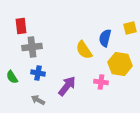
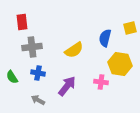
red rectangle: moved 1 px right, 4 px up
yellow semicircle: moved 10 px left; rotated 90 degrees counterclockwise
